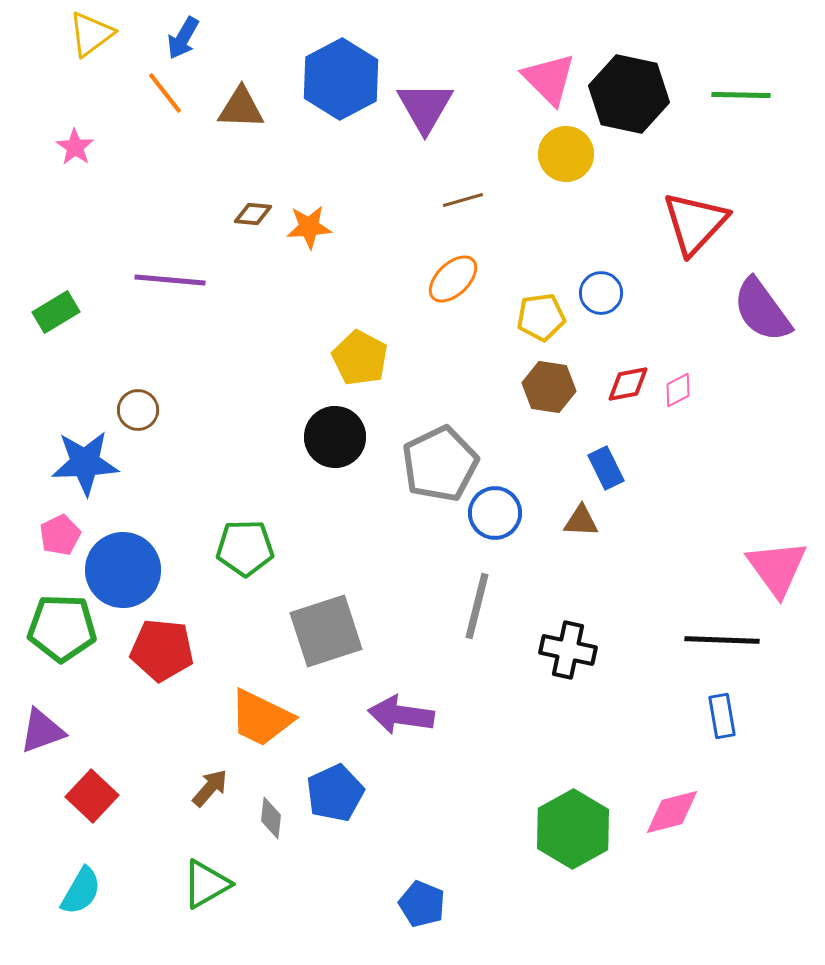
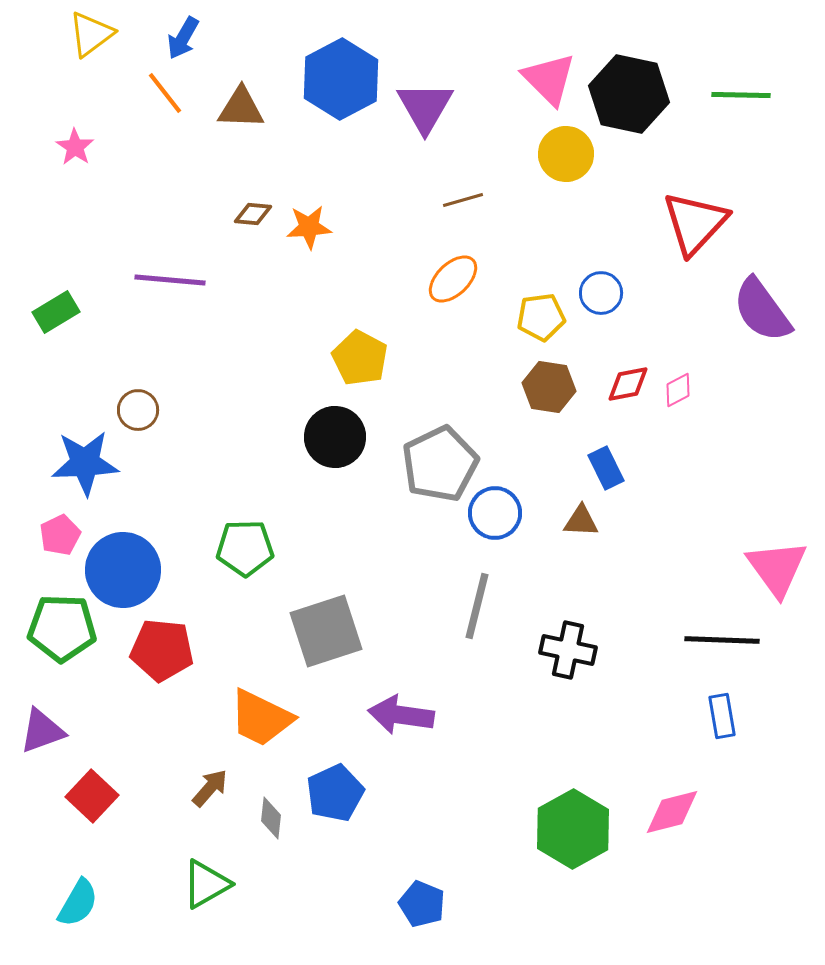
cyan semicircle at (81, 891): moved 3 px left, 12 px down
